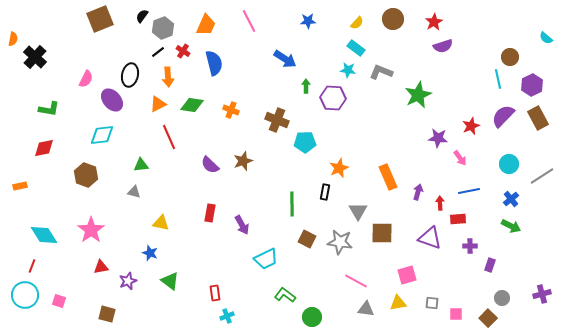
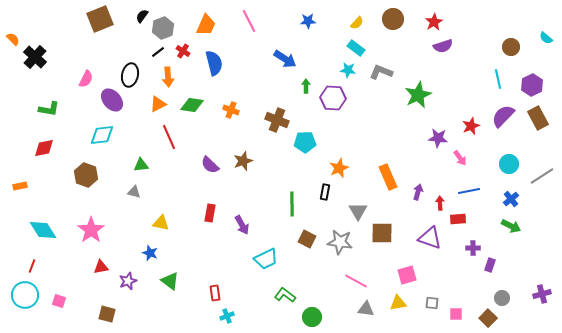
orange semicircle at (13, 39): rotated 56 degrees counterclockwise
brown circle at (510, 57): moved 1 px right, 10 px up
cyan diamond at (44, 235): moved 1 px left, 5 px up
purple cross at (470, 246): moved 3 px right, 2 px down
